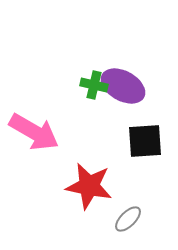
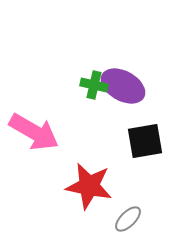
black square: rotated 6 degrees counterclockwise
